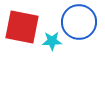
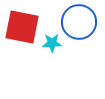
cyan star: moved 2 px down
